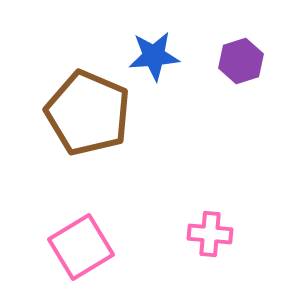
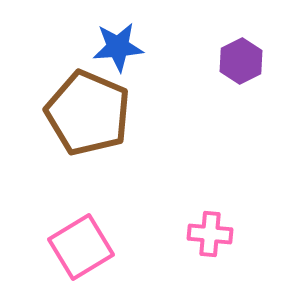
blue star: moved 36 px left, 9 px up
purple hexagon: rotated 9 degrees counterclockwise
